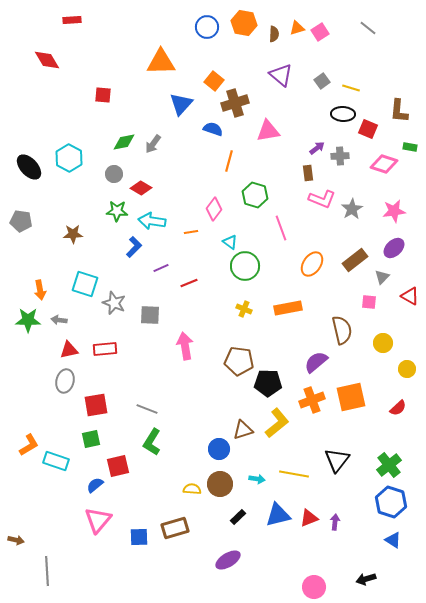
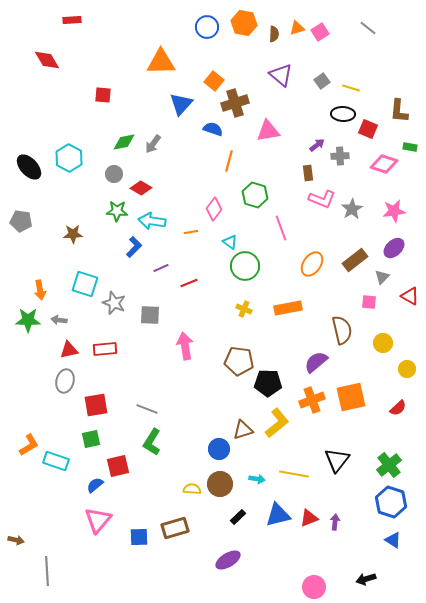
purple arrow at (317, 148): moved 3 px up
